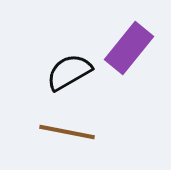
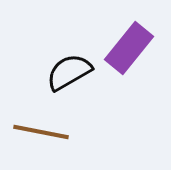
brown line: moved 26 px left
